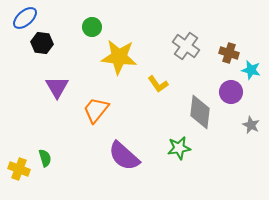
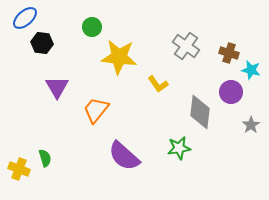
gray star: rotated 12 degrees clockwise
